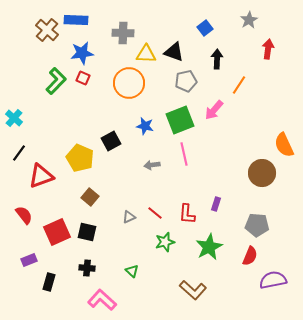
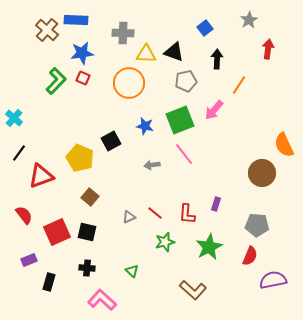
pink line at (184, 154): rotated 25 degrees counterclockwise
